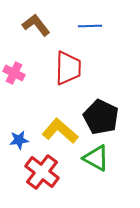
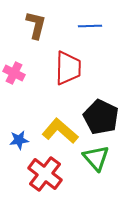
brown L-shape: rotated 52 degrees clockwise
green triangle: rotated 20 degrees clockwise
red cross: moved 3 px right, 2 px down
